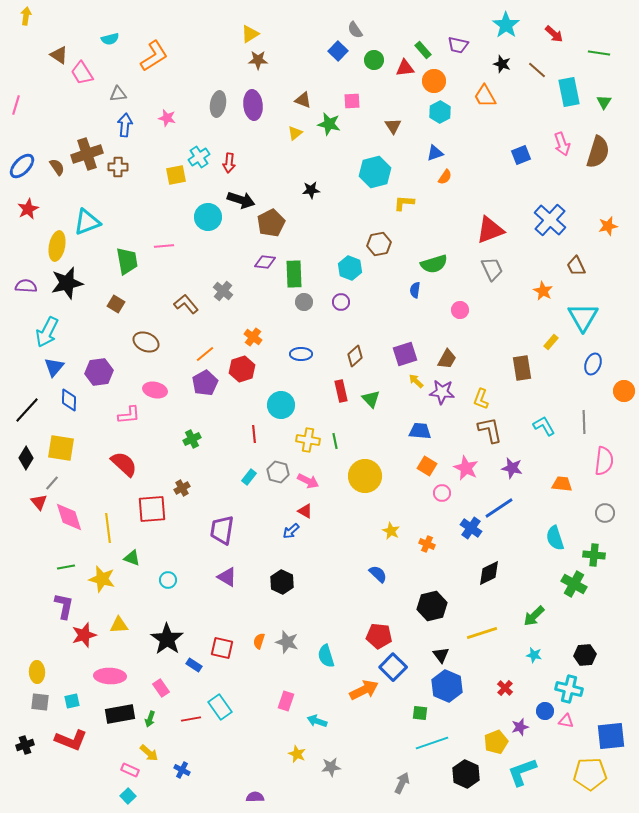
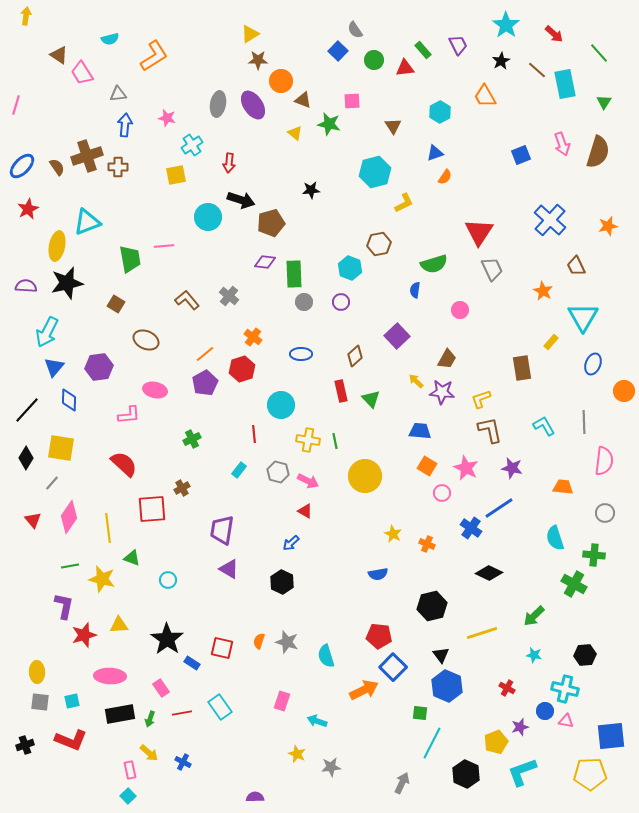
purple trapezoid at (458, 45): rotated 130 degrees counterclockwise
green line at (599, 53): rotated 40 degrees clockwise
black star at (502, 64): moved 1 px left, 3 px up; rotated 24 degrees clockwise
orange circle at (434, 81): moved 153 px left
cyan rectangle at (569, 92): moved 4 px left, 8 px up
purple ellipse at (253, 105): rotated 28 degrees counterclockwise
yellow triangle at (295, 133): rotated 42 degrees counterclockwise
brown cross at (87, 154): moved 2 px down
cyan cross at (199, 157): moved 7 px left, 12 px up
yellow L-shape at (404, 203): rotated 150 degrees clockwise
brown pentagon at (271, 223): rotated 12 degrees clockwise
red triangle at (490, 230): moved 11 px left, 2 px down; rotated 36 degrees counterclockwise
green trapezoid at (127, 261): moved 3 px right, 2 px up
gray cross at (223, 291): moved 6 px right, 5 px down
brown L-shape at (186, 304): moved 1 px right, 4 px up
brown ellipse at (146, 342): moved 2 px up
purple square at (405, 354): moved 8 px left, 18 px up; rotated 25 degrees counterclockwise
purple hexagon at (99, 372): moved 5 px up
yellow L-shape at (481, 399): rotated 50 degrees clockwise
cyan rectangle at (249, 477): moved 10 px left, 7 px up
orange trapezoid at (562, 484): moved 1 px right, 3 px down
red triangle at (39, 502): moved 6 px left, 18 px down
pink diamond at (69, 517): rotated 52 degrees clockwise
blue arrow at (291, 531): moved 12 px down
yellow star at (391, 531): moved 2 px right, 3 px down
green line at (66, 567): moved 4 px right, 1 px up
black diamond at (489, 573): rotated 52 degrees clockwise
blue semicircle at (378, 574): rotated 126 degrees clockwise
purple triangle at (227, 577): moved 2 px right, 8 px up
blue rectangle at (194, 665): moved 2 px left, 2 px up
red cross at (505, 688): moved 2 px right; rotated 14 degrees counterclockwise
cyan cross at (569, 689): moved 4 px left
pink rectangle at (286, 701): moved 4 px left
red line at (191, 719): moved 9 px left, 6 px up
cyan line at (432, 743): rotated 44 degrees counterclockwise
pink rectangle at (130, 770): rotated 54 degrees clockwise
blue cross at (182, 770): moved 1 px right, 8 px up
